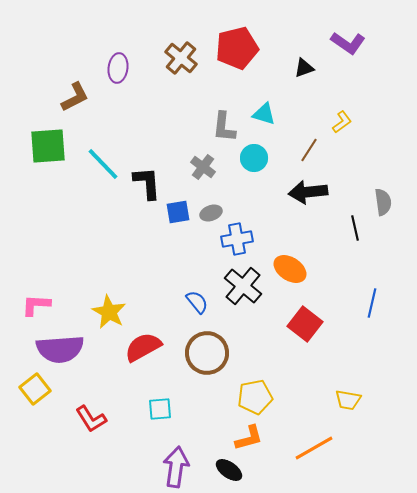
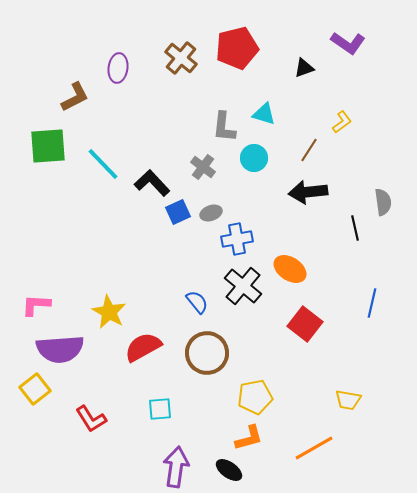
black L-shape: moved 5 px right; rotated 39 degrees counterclockwise
blue square: rotated 15 degrees counterclockwise
